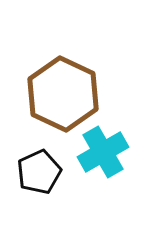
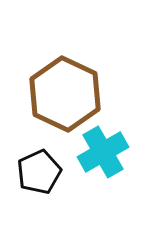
brown hexagon: moved 2 px right
